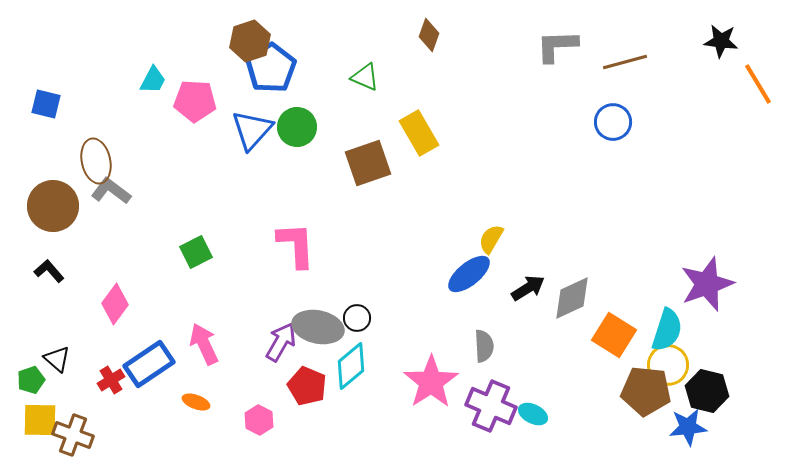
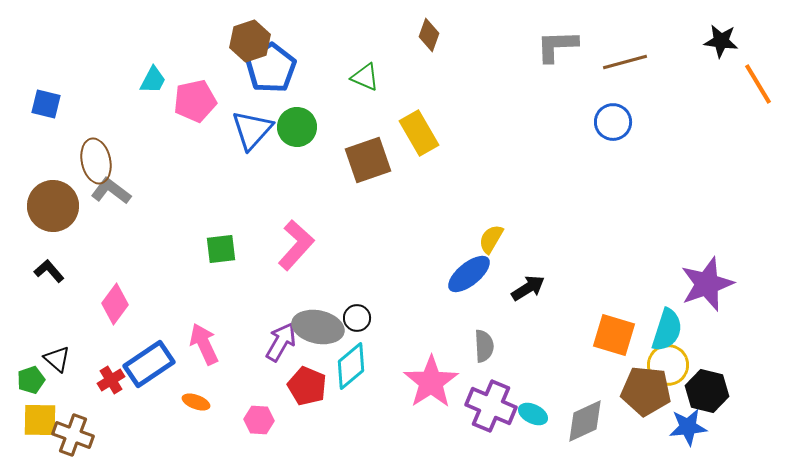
pink pentagon at (195, 101): rotated 15 degrees counterclockwise
brown square at (368, 163): moved 3 px up
pink L-shape at (296, 245): rotated 45 degrees clockwise
green square at (196, 252): moved 25 px right, 3 px up; rotated 20 degrees clockwise
gray diamond at (572, 298): moved 13 px right, 123 px down
orange square at (614, 335): rotated 15 degrees counterclockwise
pink hexagon at (259, 420): rotated 24 degrees counterclockwise
